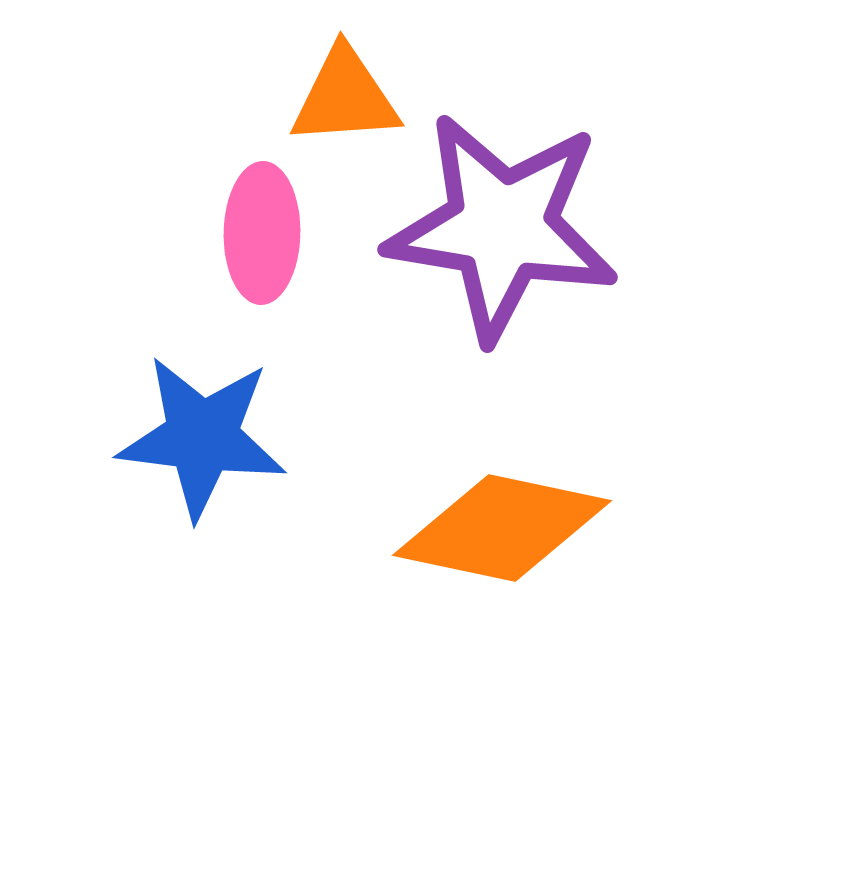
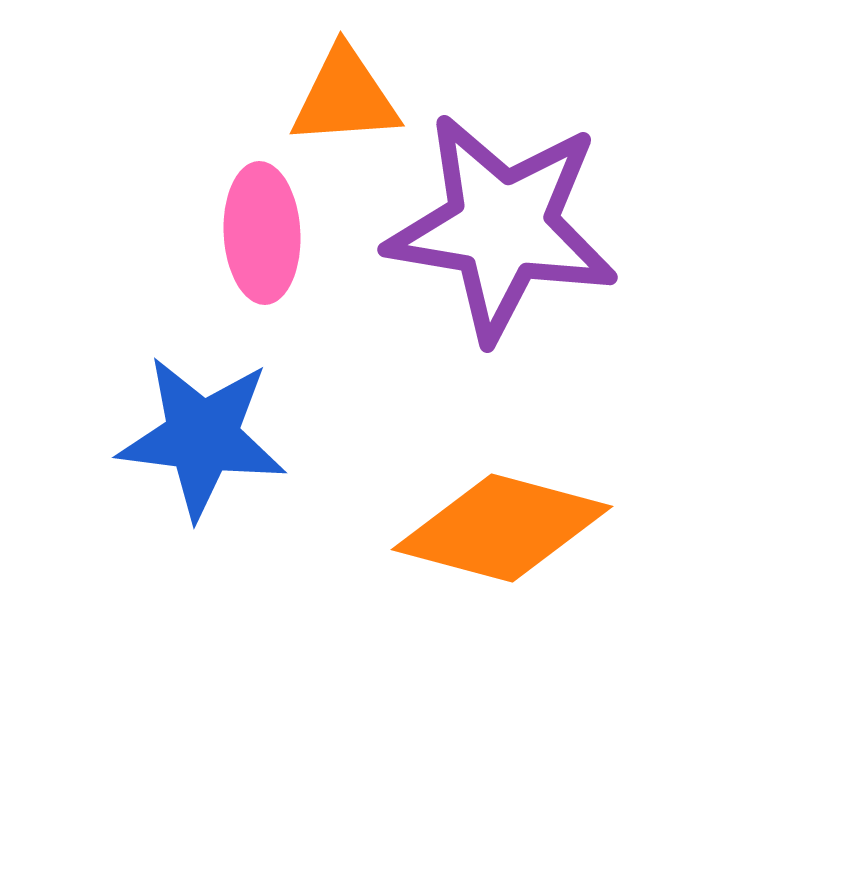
pink ellipse: rotated 4 degrees counterclockwise
orange diamond: rotated 3 degrees clockwise
